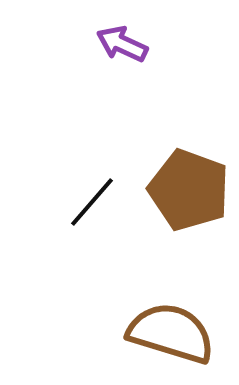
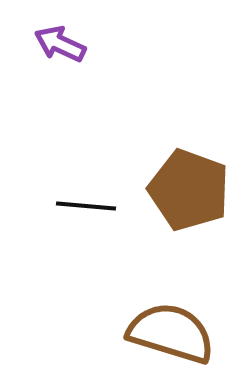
purple arrow: moved 62 px left
black line: moved 6 px left, 4 px down; rotated 54 degrees clockwise
